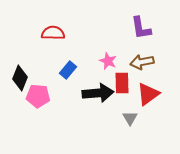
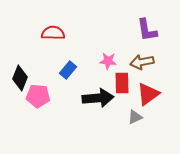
purple L-shape: moved 6 px right, 2 px down
pink star: rotated 18 degrees counterclockwise
black arrow: moved 5 px down
gray triangle: moved 5 px right, 1 px up; rotated 35 degrees clockwise
